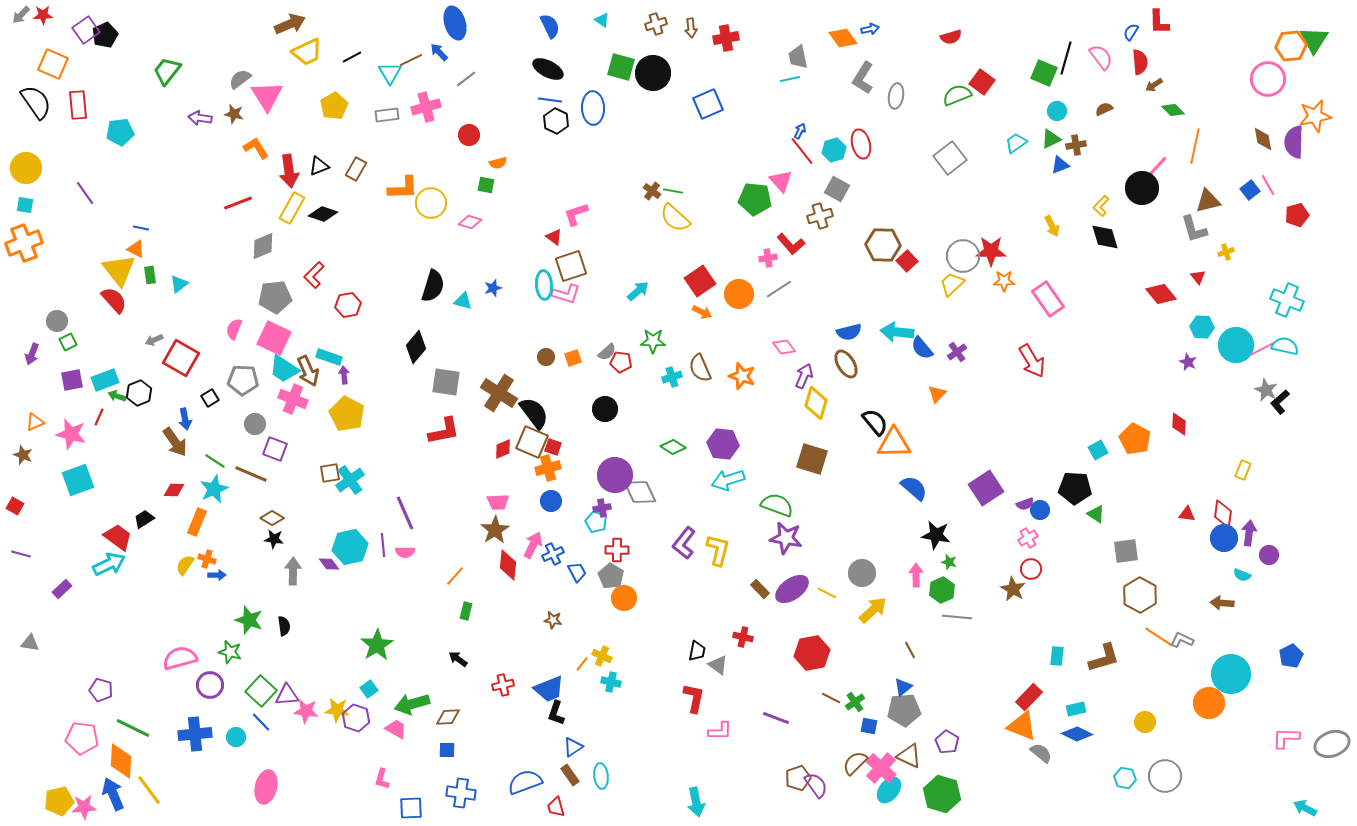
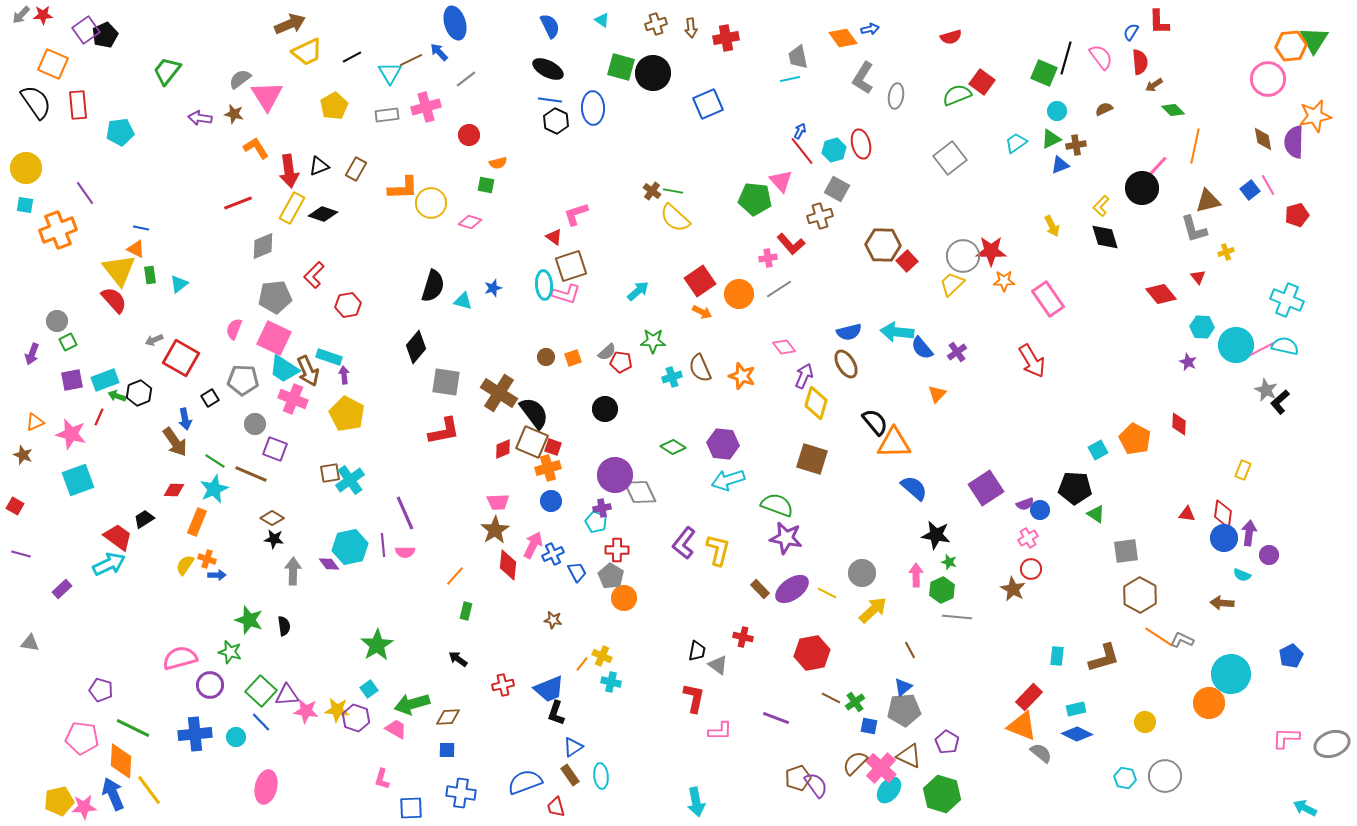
orange cross at (24, 243): moved 34 px right, 13 px up
